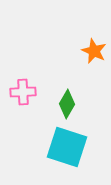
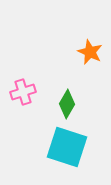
orange star: moved 4 px left, 1 px down
pink cross: rotated 15 degrees counterclockwise
